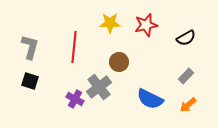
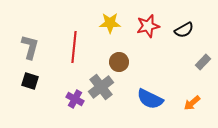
red star: moved 2 px right, 1 px down
black semicircle: moved 2 px left, 8 px up
gray rectangle: moved 17 px right, 14 px up
gray cross: moved 2 px right
orange arrow: moved 4 px right, 2 px up
